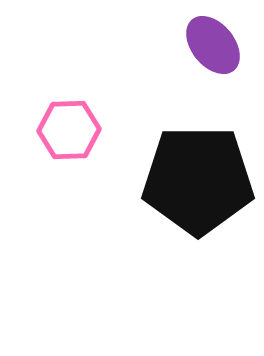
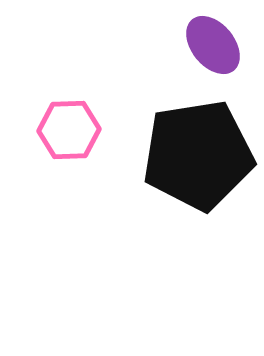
black pentagon: moved 25 px up; rotated 9 degrees counterclockwise
